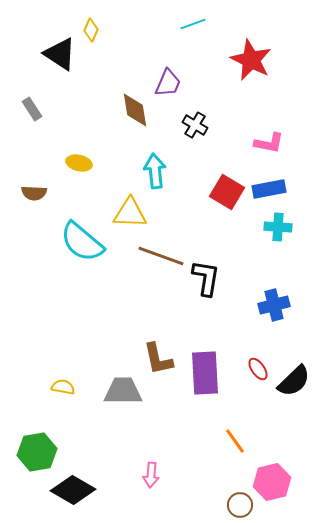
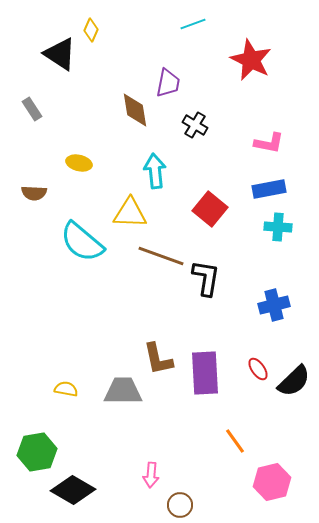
purple trapezoid: rotated 12 degrees counterclockwise
red square: moved 17 px left, 17 px down; rotated 8 degrees clockwise
yellow semicircle: moved 3 px right, 2 px down
brown circle: moved 60 px left
